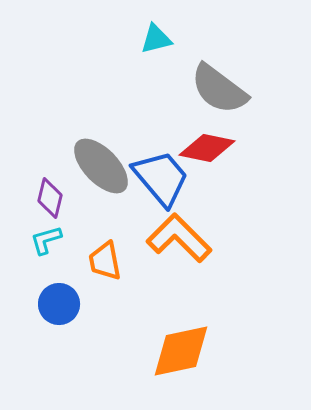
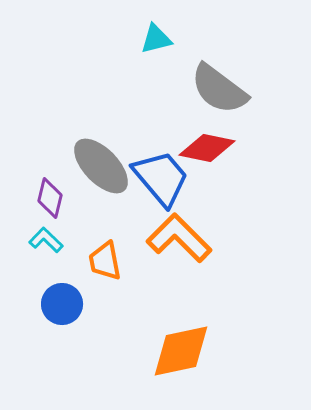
cyan L-shape: rotated 60 degrees clockwise
blue circle: moved 3 px right
